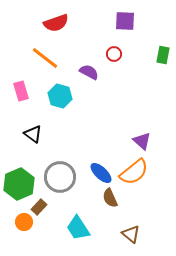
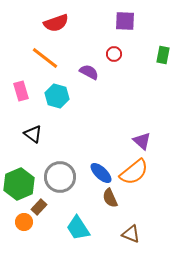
cyan hexagon: moved 3 px left
brown triangle: rotated 18 degrees counterclockwise
